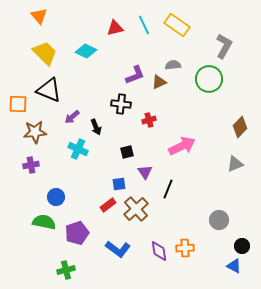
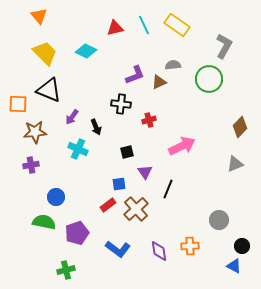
purple arrow: rotated 14 degrees counterclockwise
orange cross: moved 5 px right, 2 px up
